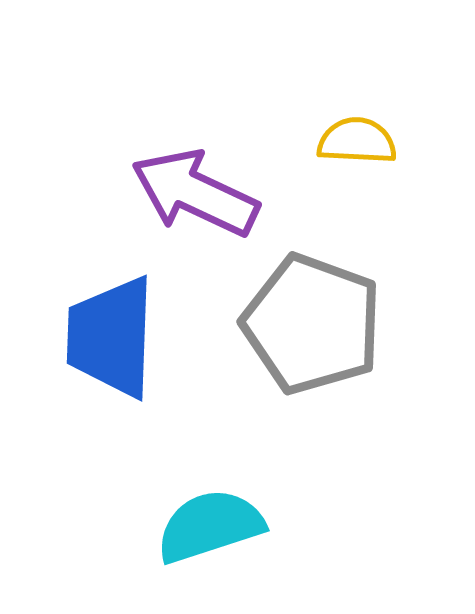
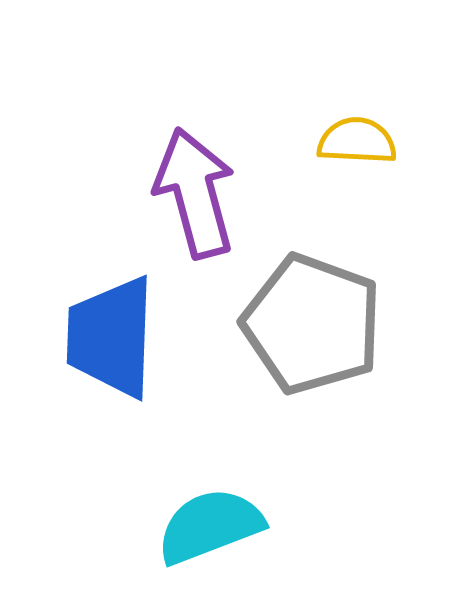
purple arrow: rotated 50 degrees clockwise
cyan semicircle: rotated 3 degrees counterclockwise
